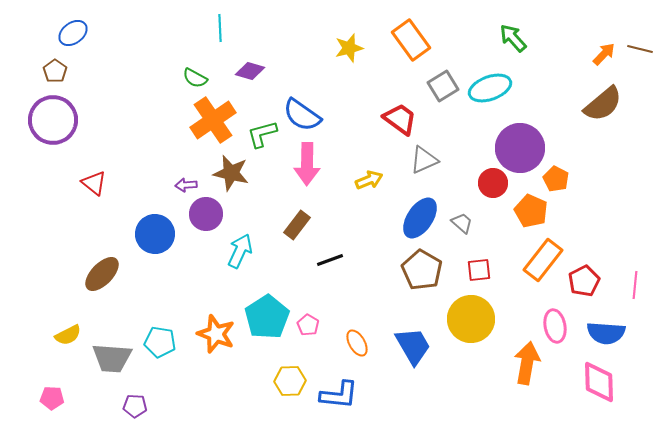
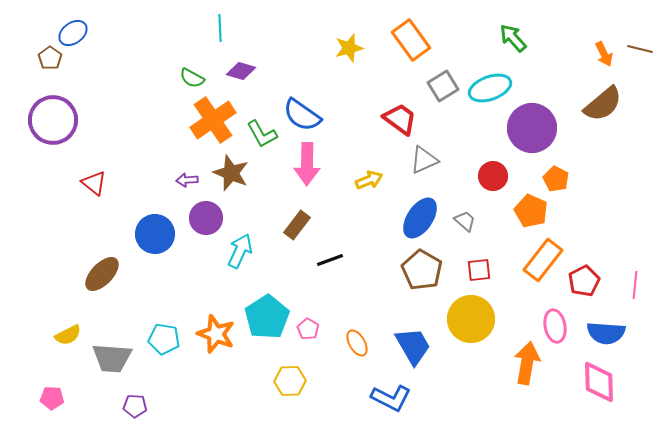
orange arrow at (604, 54): rotated 110 degrees clockwise
brown pentagon at (55, 71): moved 5 px left, 13 px up
purple diamond at (250, 71): moved 9 px left
green semicircle at (195, 78): moved 3 px left
green L-shape at (262, 134): rotated 104 degrees counterclockwise
purple circle at (520, 148): moved 12 px right, 20 px up
brown star at (231, 173): rotated 9 degrees clockwise
red circle at (493, 183): moved 7 px up
purple arrow at (186, 185): moved 1 px right, 5 px up
purple circle at (206, 214): moved 4 px down
gray trapezoid at (462, 223): moved 3 px right, 2 px up
pink pentagon at (308, 325): moved 4 px down
cyan pentagon at (160, 342): moved 4 px right, 3 px up
blue L-shape at (339, 395): moved 52 px right, 3 px down; rotated 21 degrees clockwise
